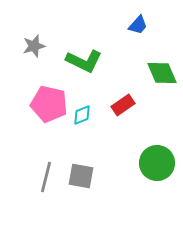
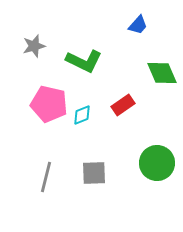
gray square: moved 13 px right, 3 px up; rotated 12 degrees counterclockwise
